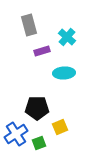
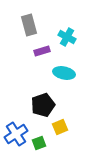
cyan cross: rotated 12 degrees counterclockwise
cyan ellipse: rotated 15 degrees clockwise
black pentagon: moved 6 px right, 3 px up; rotated 20 degrees counterclockwise
